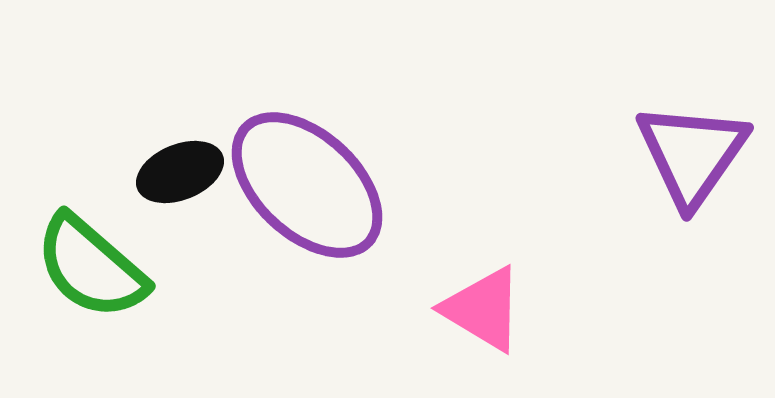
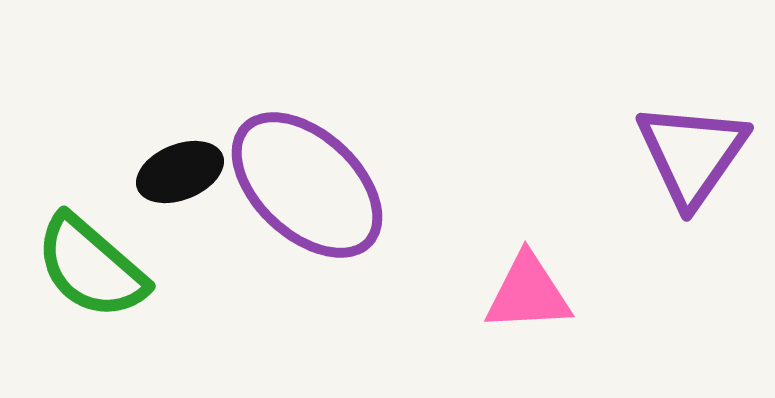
pink triangle: moved 45 px right, 16 px up; rotated 34 degrees counterclockwise
